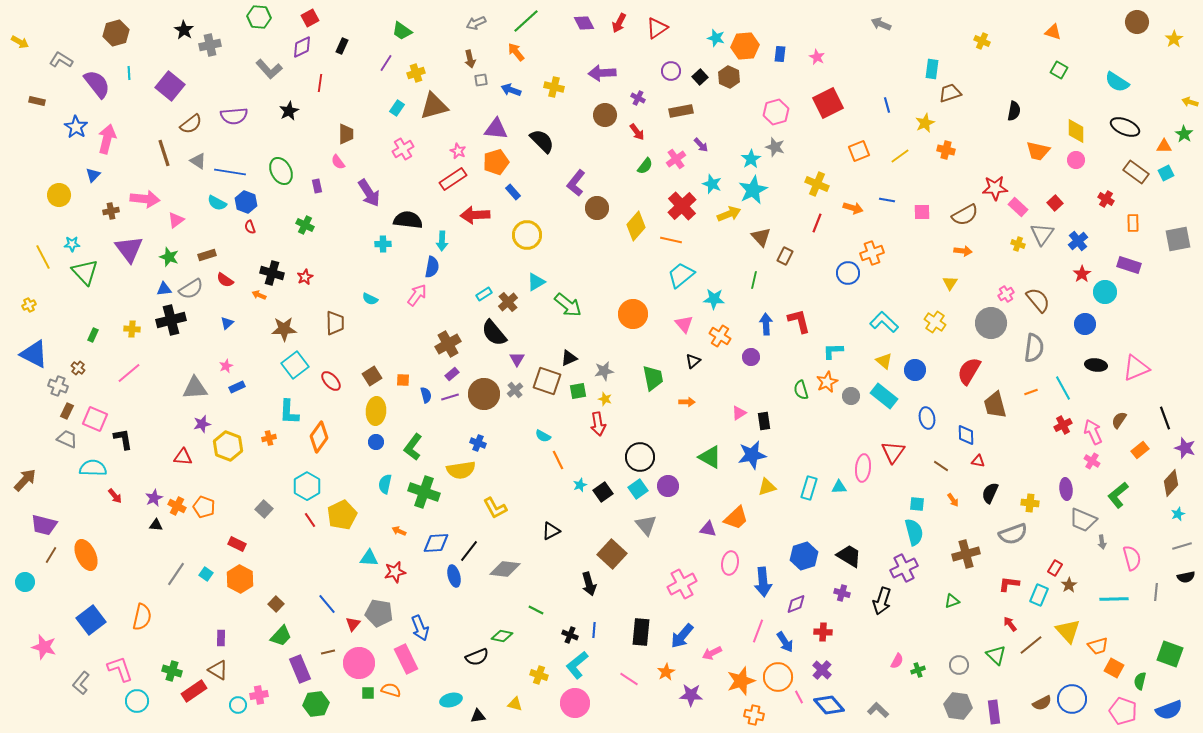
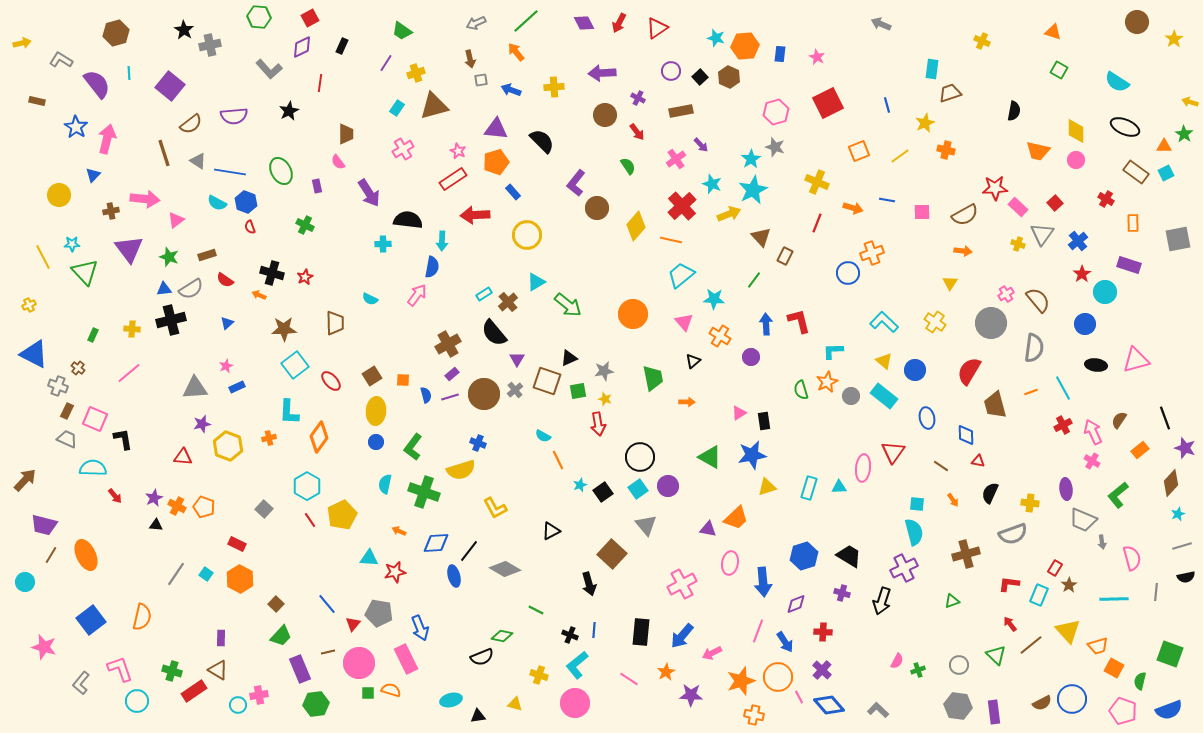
yellow arrow at (20, 42): moved 2 px right, 1 px down; rotated 42 degrees counterclockwise
yellow cross at (554, 87): rotated 18 degrees counterclockwise
green semicircle at (645, 166): moved 17 px left; rotated 72 degrees counterclockwise
yellow cross at (817, 184): moved 2 px up
green line at (754, 280): rotated 24 degrees clockwise
pink triangle at (684, 324): moved 2 px up
pink triangle at (1136, 368): moved 8 px up; rotated 8 degrees clockwise
yellow semicircle at (461, 470): rotated 8 degrees counterclockwise
gray diamond at (505, 569): rotated 24 degrees clockwise
black semicircle at (477, 657): moved 5 px right
